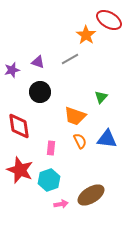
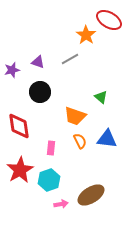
green triangle: rotated 32 degrees counterclockwise
red star: rotated 20 degrees clockwise
